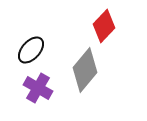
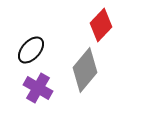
red diamond: moved 3 px left, 1 px up
